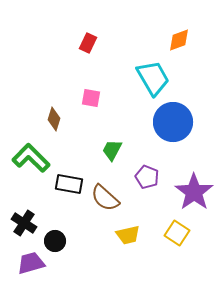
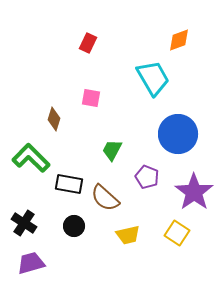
blue circle: moved 5 px right, 12 px down
black circle: moved 19 px right, 15 px up
